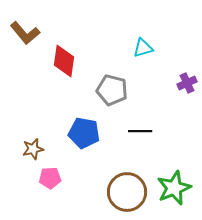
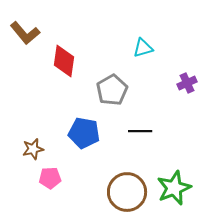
gray pentagon: rotated 28 degrees clockwise
